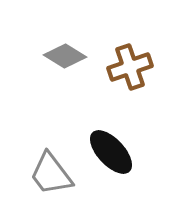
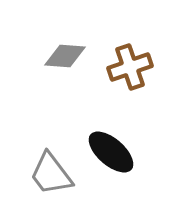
gray diamond: rotated 27 degrees counterclockwise
black ellipse: rotated 6 degrees counterclockwise
